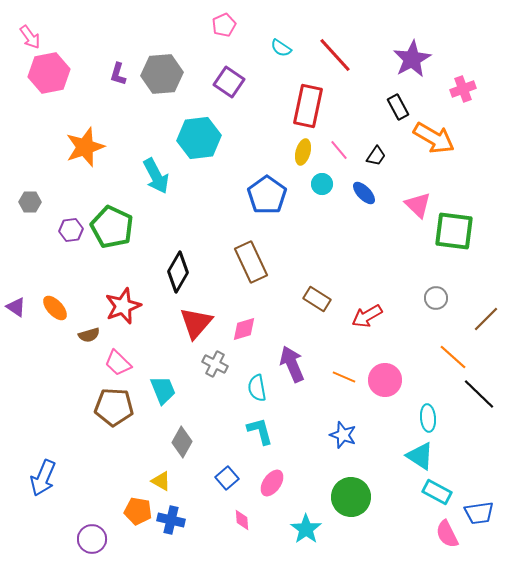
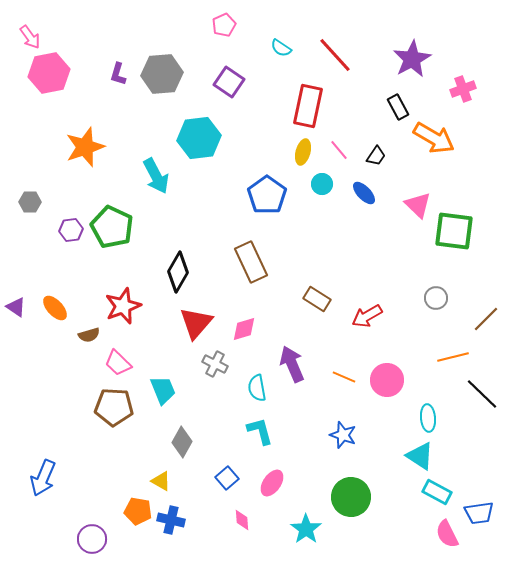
orange line at (453, 357): rotated 56 degrees counterclockwise
pink circle at (385, 380): moved 2 px right
black line at (479, 394): moved 3 px right
